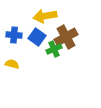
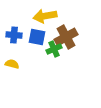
blue square: rotated 24 degrees counterclockwise
